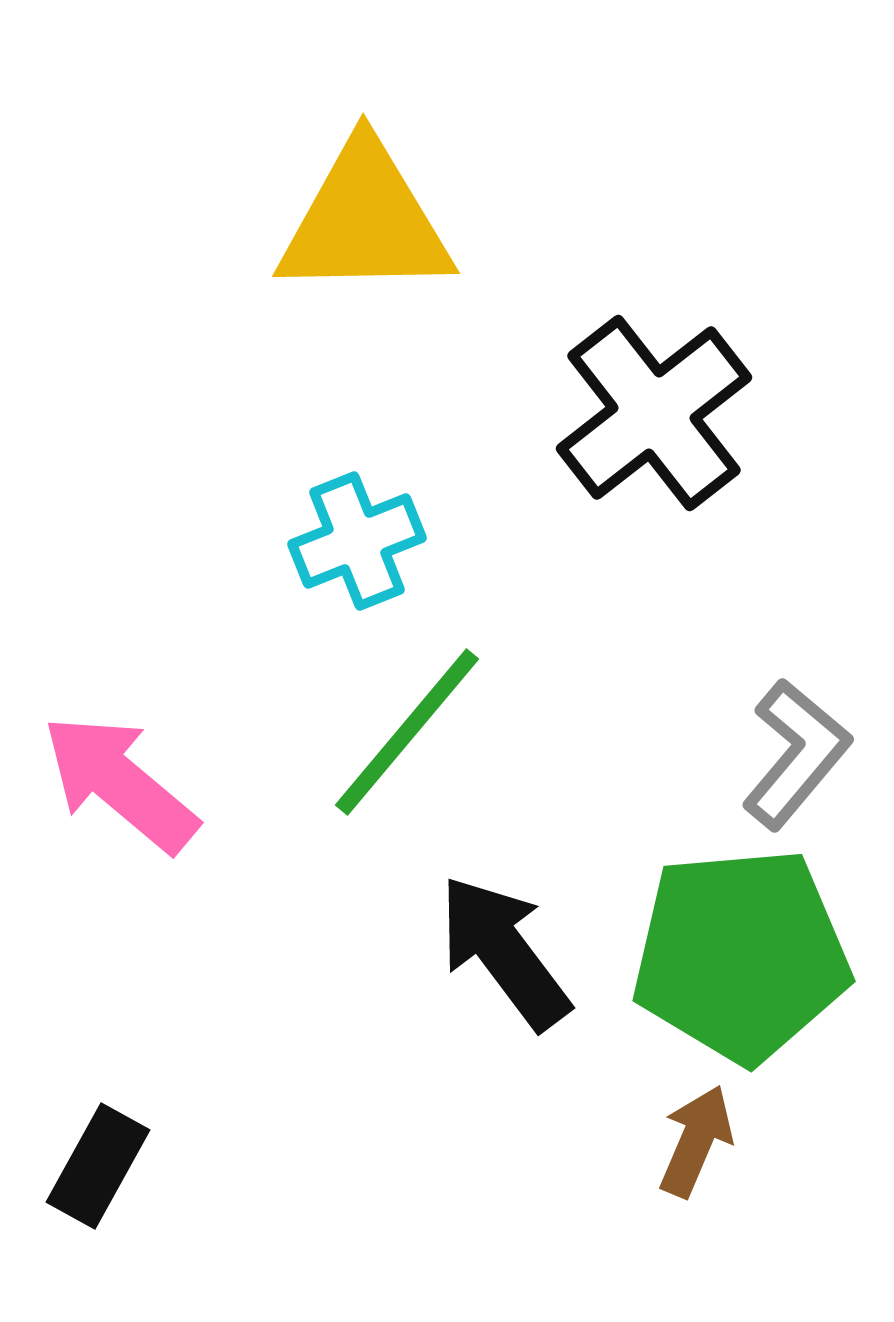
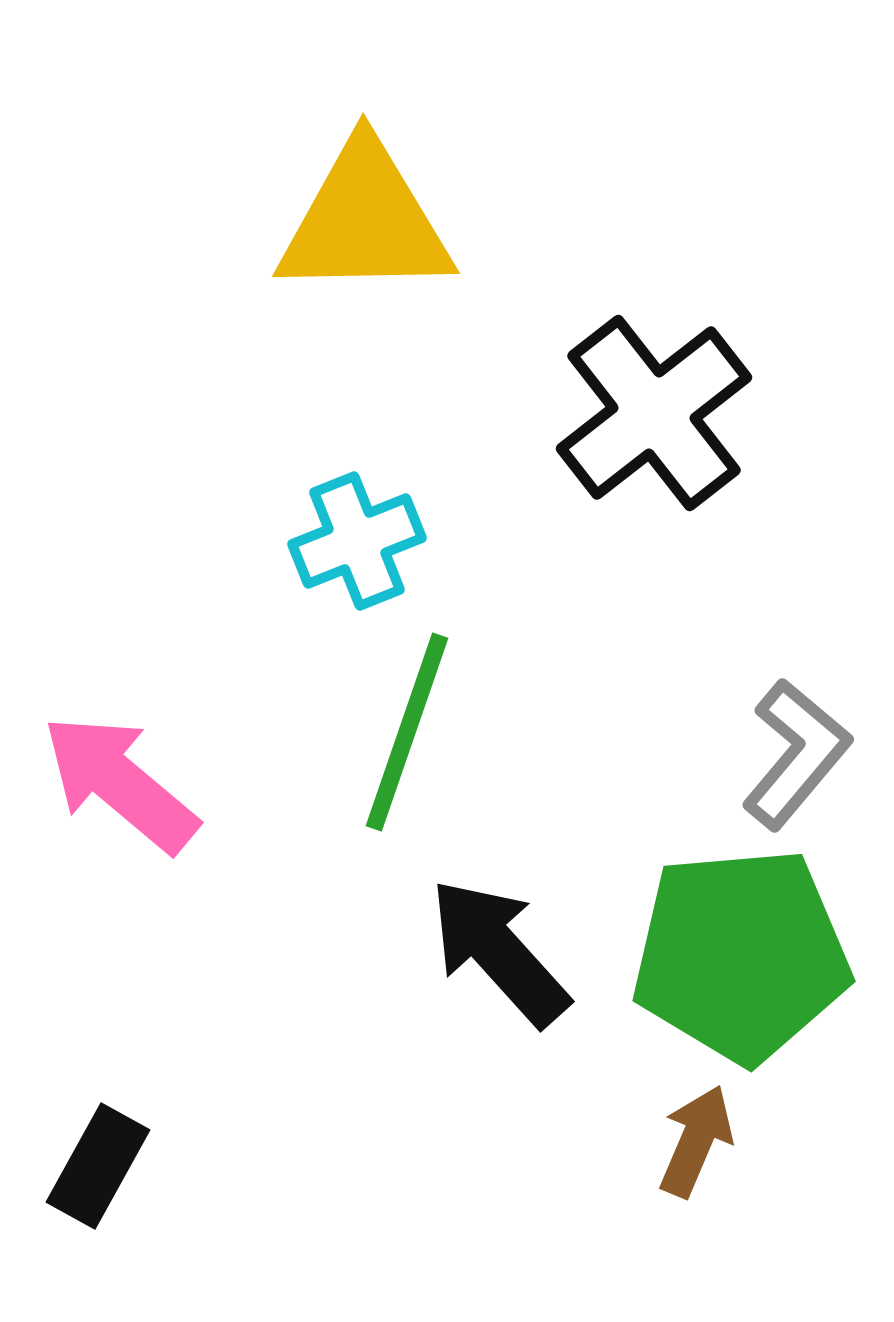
green line: rotated 21 degrees counterclockwise
black arrow: moved 5 px left; rotated 5 degrees counterclockwise
